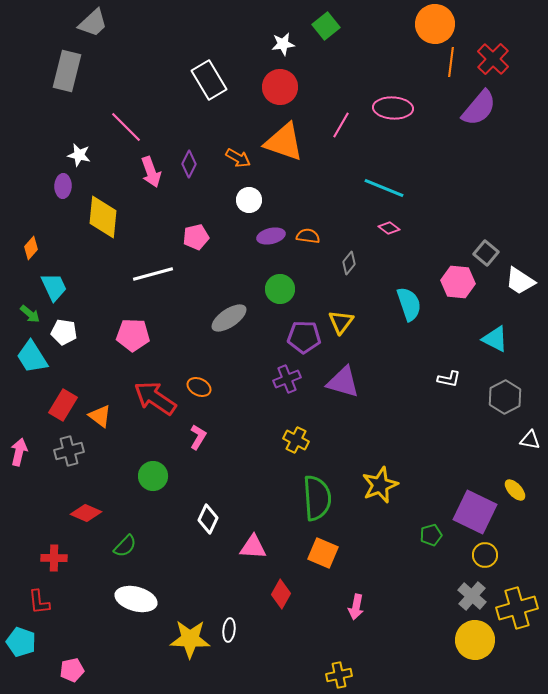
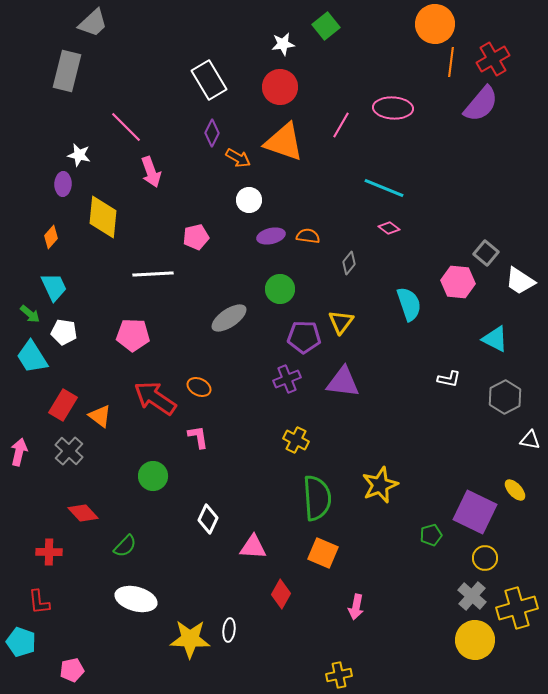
red cross at (493, 59): rotated 16 degrees clockwise
purple semicircle at (479, 108): moved 2 px right, 4 px up
purple diamond at (189, 164): moved 23 px right, 31 px up
purple ellipse at (63, 186): moved 2 px up
orange diamond at (31, 248): moved 20 px right, 11 px up
white line at (153, 274): rotated 12 degrees clockwise
purple triangle at (343, 382): rotated 9 degrees counterclockwise
pink L-shape at (198, 437): rotated 40 degrees counterclockwise
gray cross at (69, 451): rotated 32 degrees counterclockwise
red diamond at (86, 513): moved 3 px left; rotated 24 degrees clockwise
yellow circle at (485, 555): moved 3 px down
red cross at (54, 558): moved 5 px left, 6 px up
